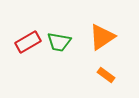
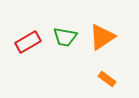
green trapezoid: moved 6 px right, 5 px up
orange rectangle: moved 1 px right, 4 px down
